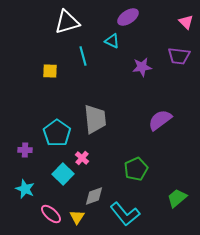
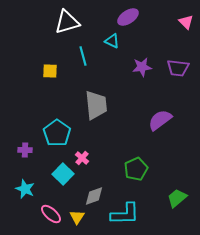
purple trapezoid: moved 1 px left, 12 px down
gray trapezoid: moved 1 px right, 14 px up
cyan L-shape: rotated 52 degrees counterclockwise
